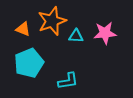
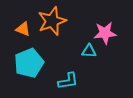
cyan triangle: moved 13 px right, 15 px down
